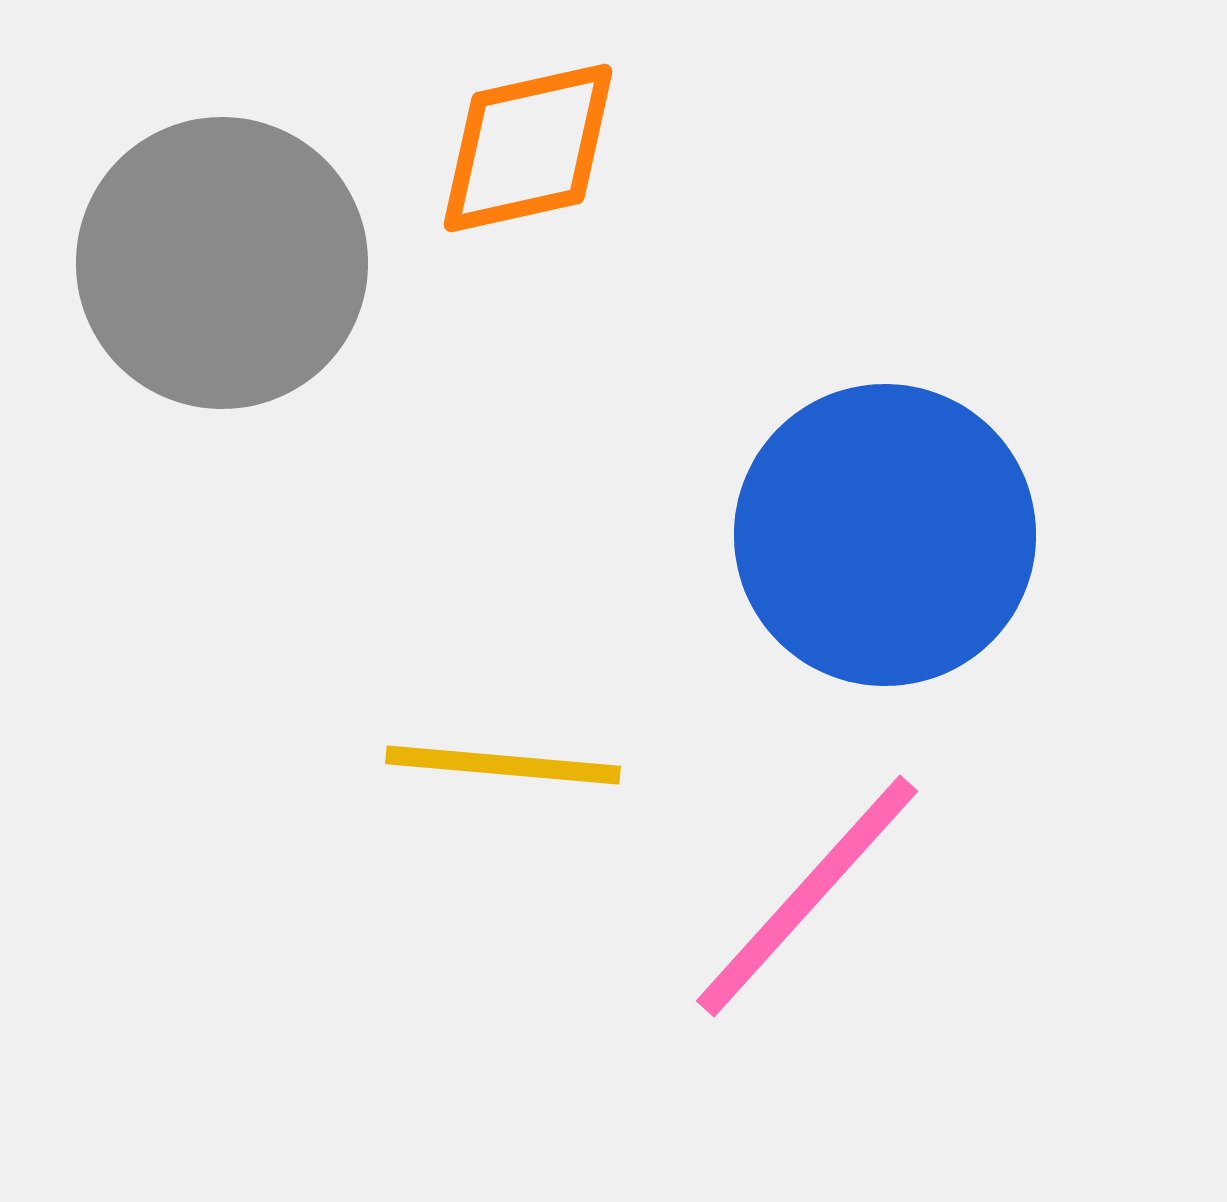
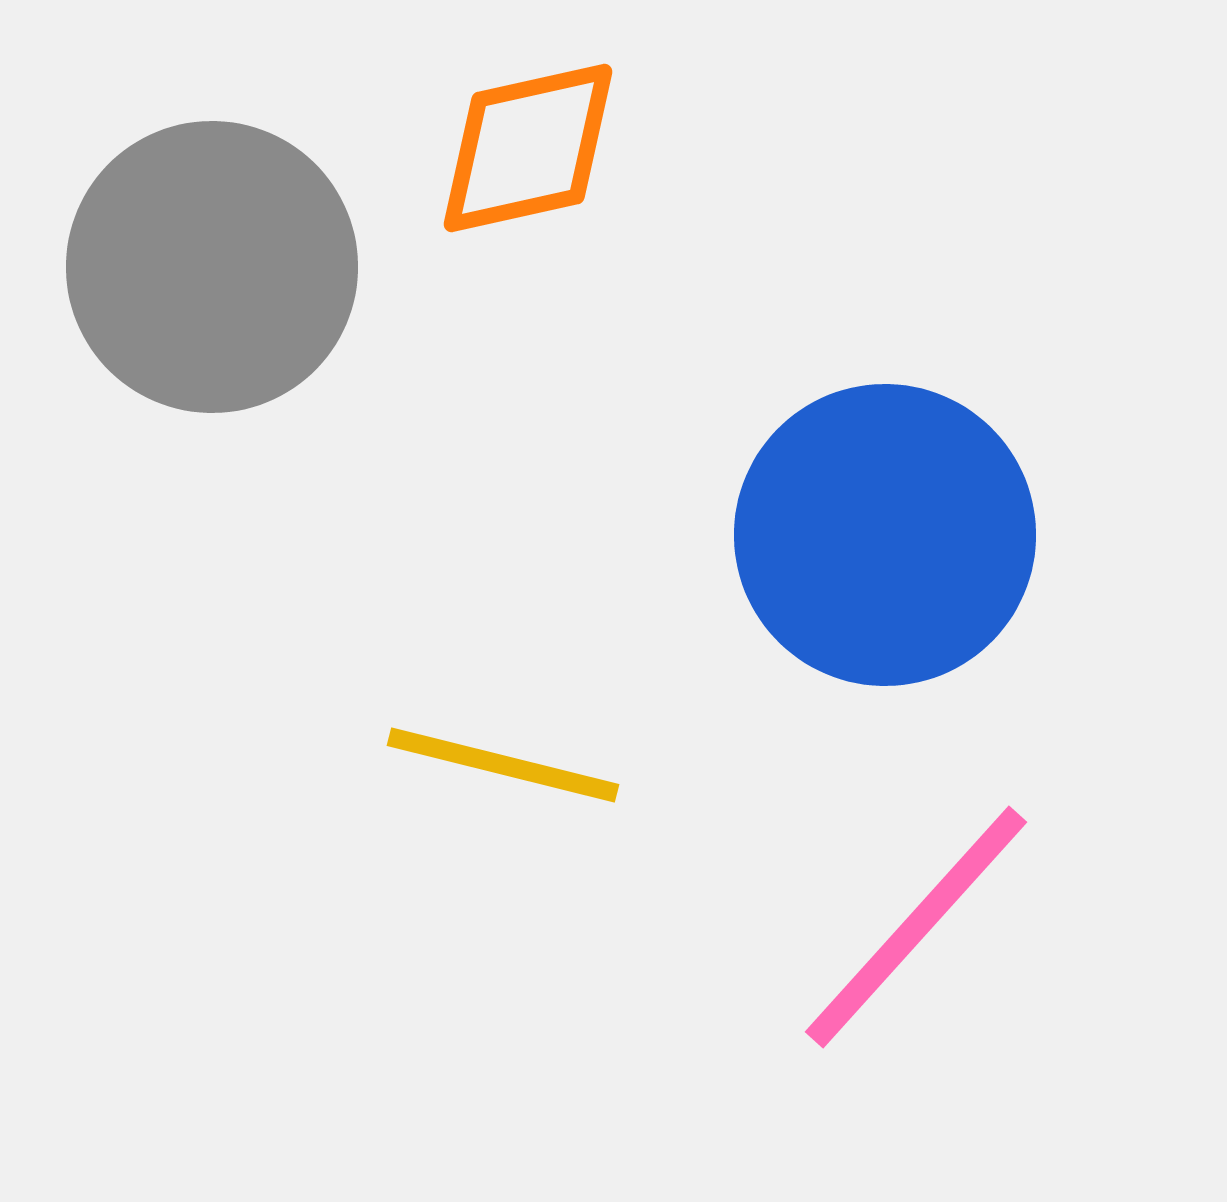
gray circle: moved 10 px left, 4 px down
yellow line: rotated 9 degrees clockwise
pink line: moved 109 px right, 31 px down
